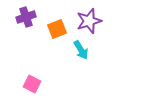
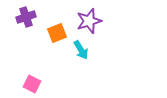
orange square: moved 4 px down
